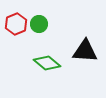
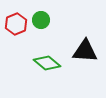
green circle: moved 2 px right, 4 px up
